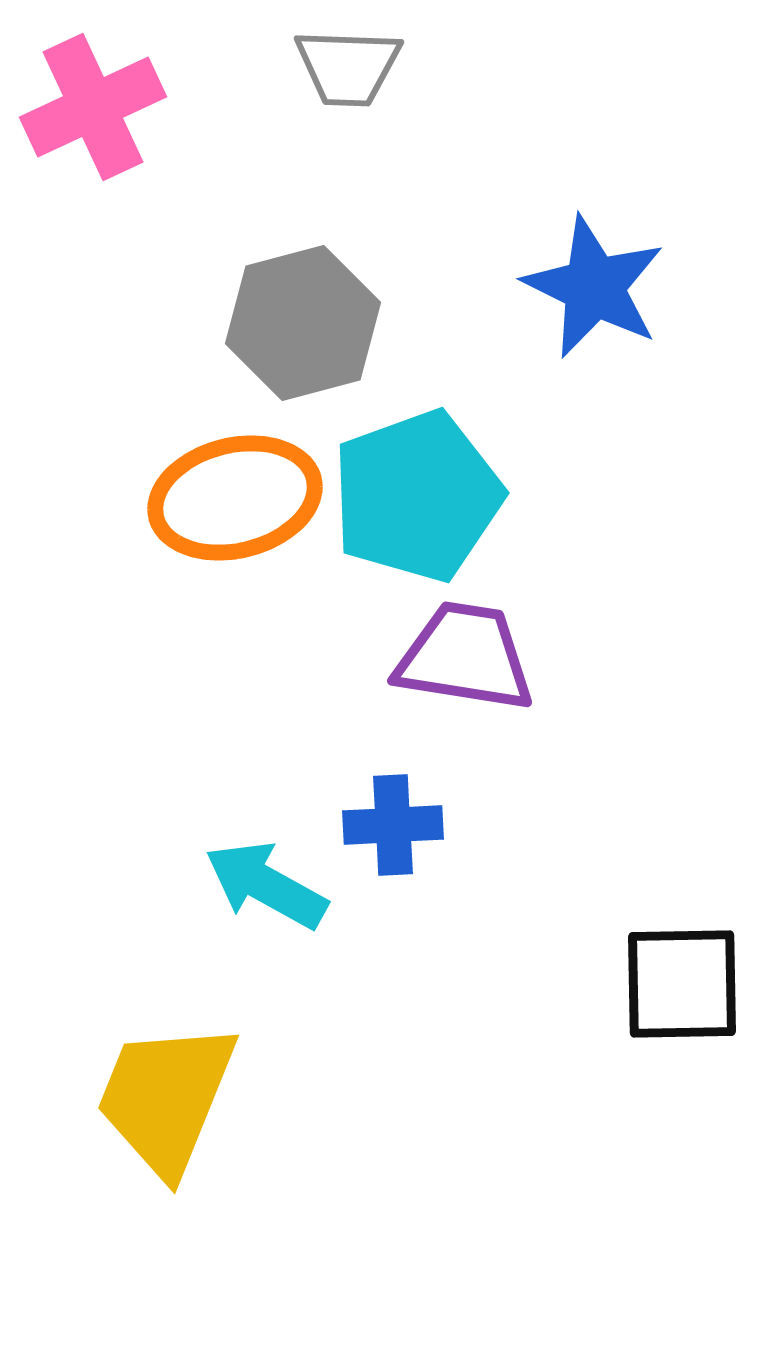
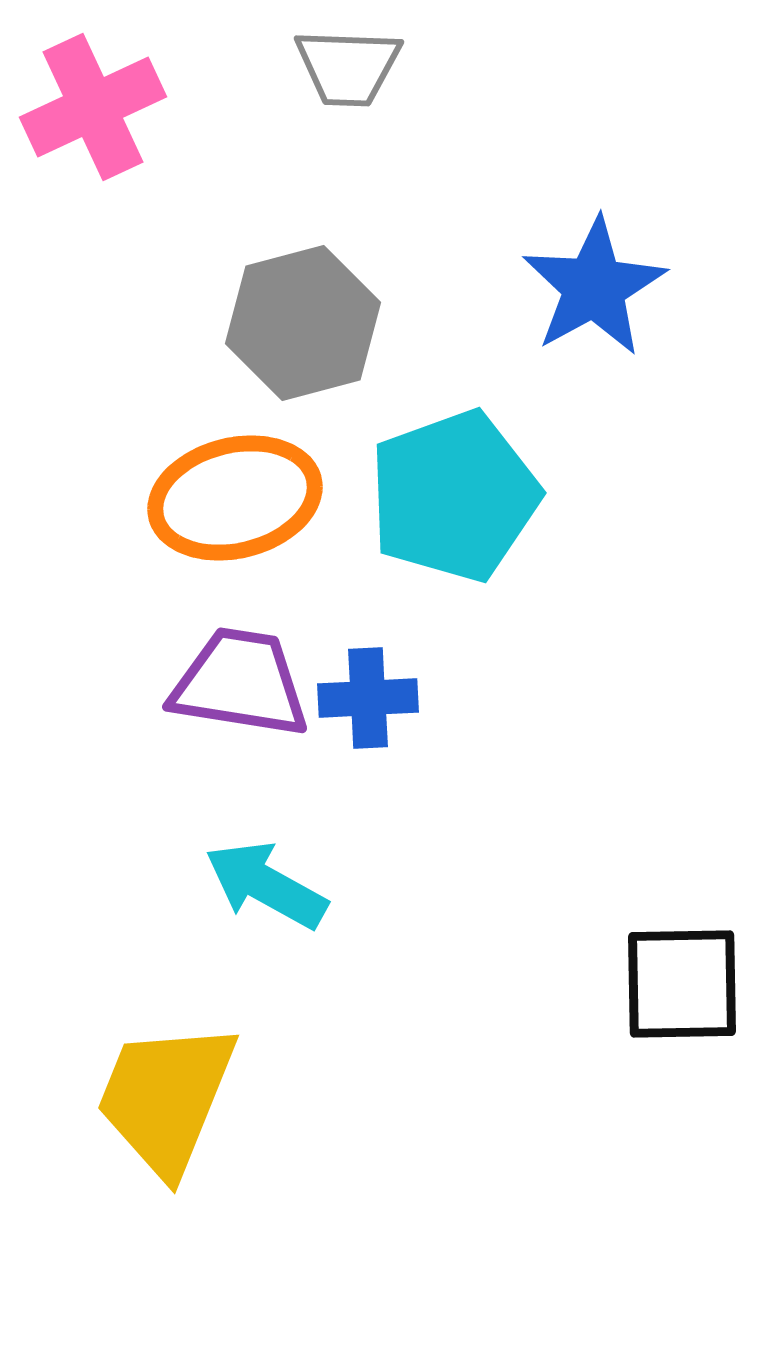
blue star: rotated 17 degrees clockwise
cyan pentagon: moved 37 px right
purple trapezoid: moved 225 px left, 26 px down
blue cross: moved 25 px left, 127 px up
